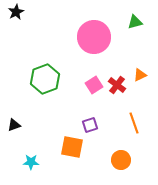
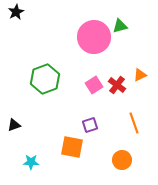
green triangle: moved 15 px left, 4 px down
orange circle: moved 1 px right
